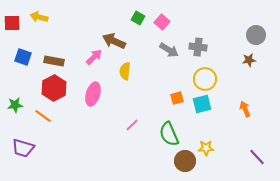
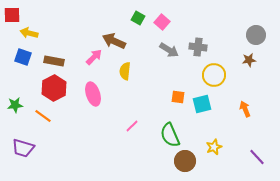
yellow arrow: moved 10 px left, 16 px down
red square: moved 8 px up
yellow circle: moved 9 px right, 4 px up
pink ellipse: rotated 35 degrees counterclockwise
orange square: moved 1 px right, 1 px up; rotated 24 degrees clockwise
pink line: moved 1 px down
green semicircle: moved 1 px right, 1 px down
yellow star: moved 8 px right, 1 px up; rotated 21 degrees counterclockwise
